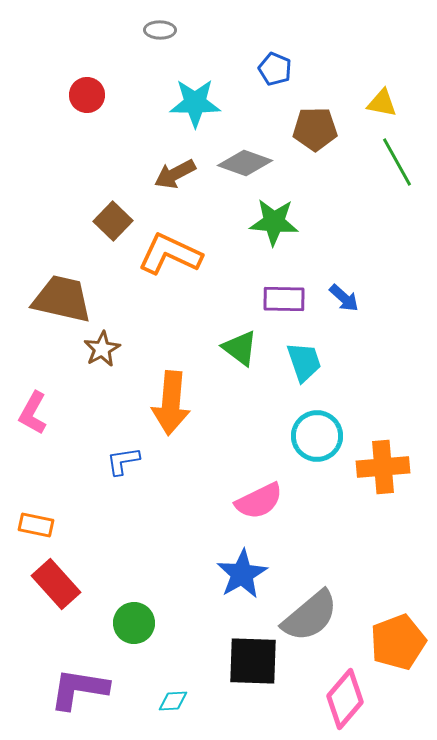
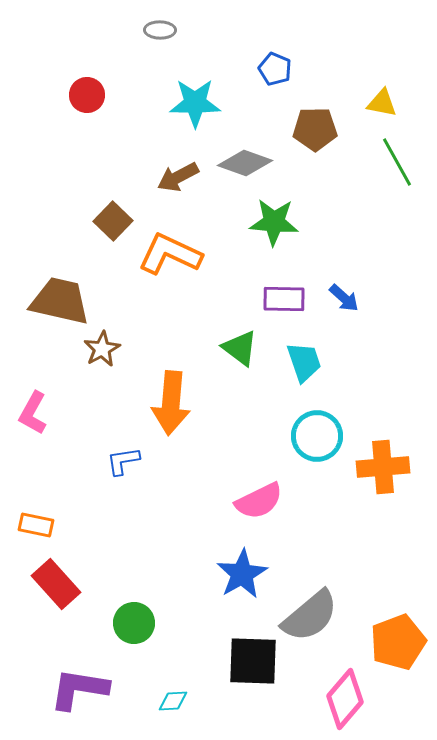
brown arrow: moved 3 px right, 3 px down
brown trapezoid: moved 2 px left, 2 px down
